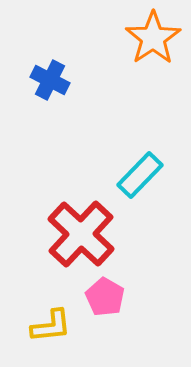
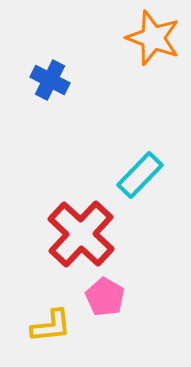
orange star: rotated 18 degrees counterclockwise
